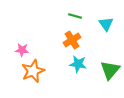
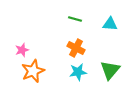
green line: moved 3 px down
cyan triangle: moved 4 px right; rotated 49 degrees counterclockwise
orange cross: moved 4 px right, 8 px down; rotated 30 degrees counterclockwise
pink star: rotated 24 degrees counterclockwise
cyan star: moved 8 px down; rotated 18 degrees counterclockwise
